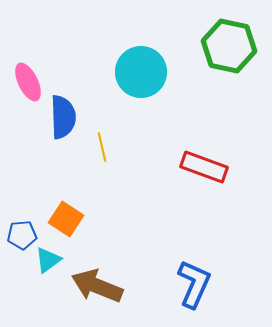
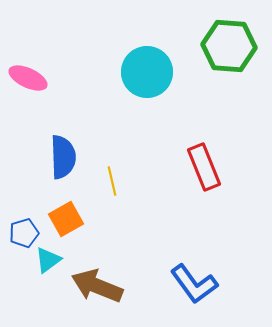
green hexagon: rotated 8 degrees counterclockwise
cyan circle: moved 6 px right
pink ellipse: moved 4 px up; rotated 39 degrees counterclockwise
blue semicircle: moved 40 px down
yellow line: moved 10 px right, 34 px down
red rectangle: rotated 48 degrees clockwise
orange square: rotated 28 degrees clockwise
blue pentagon: moved 2 px right, 2 px up; rotated 12 degrees counterclockwise
blue L-shape: rotated 120 degrees clockwise
